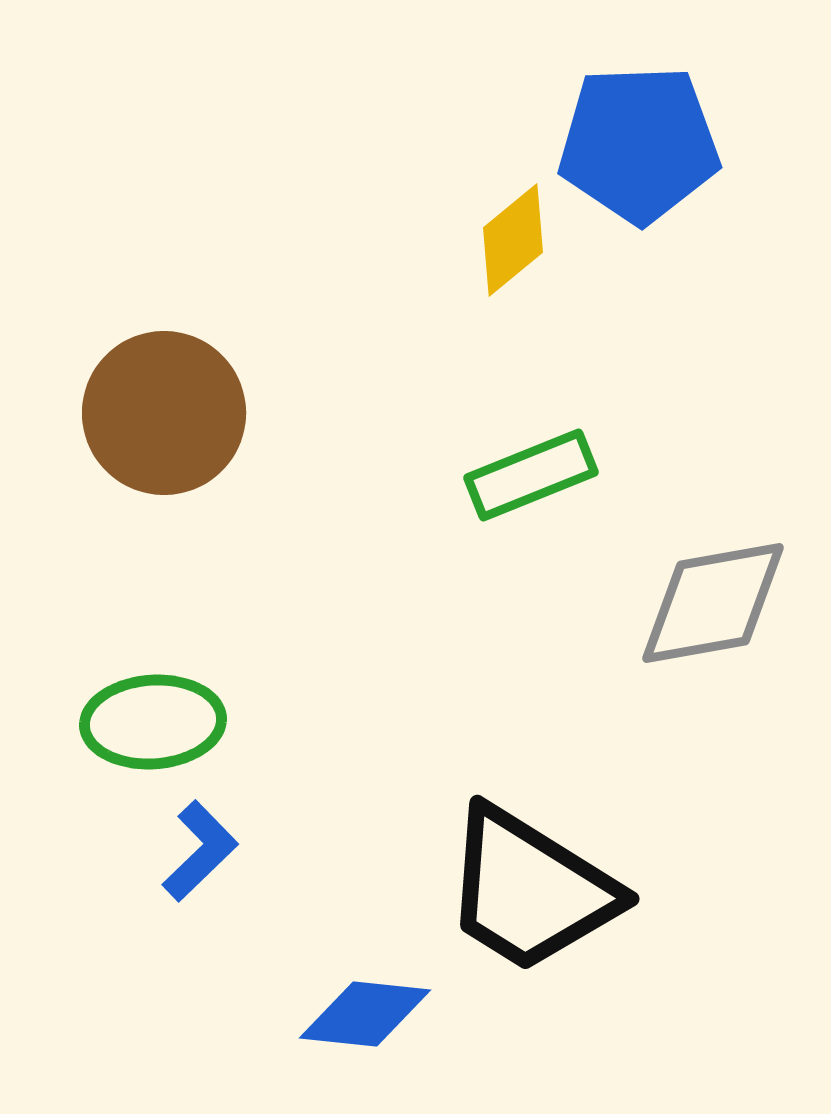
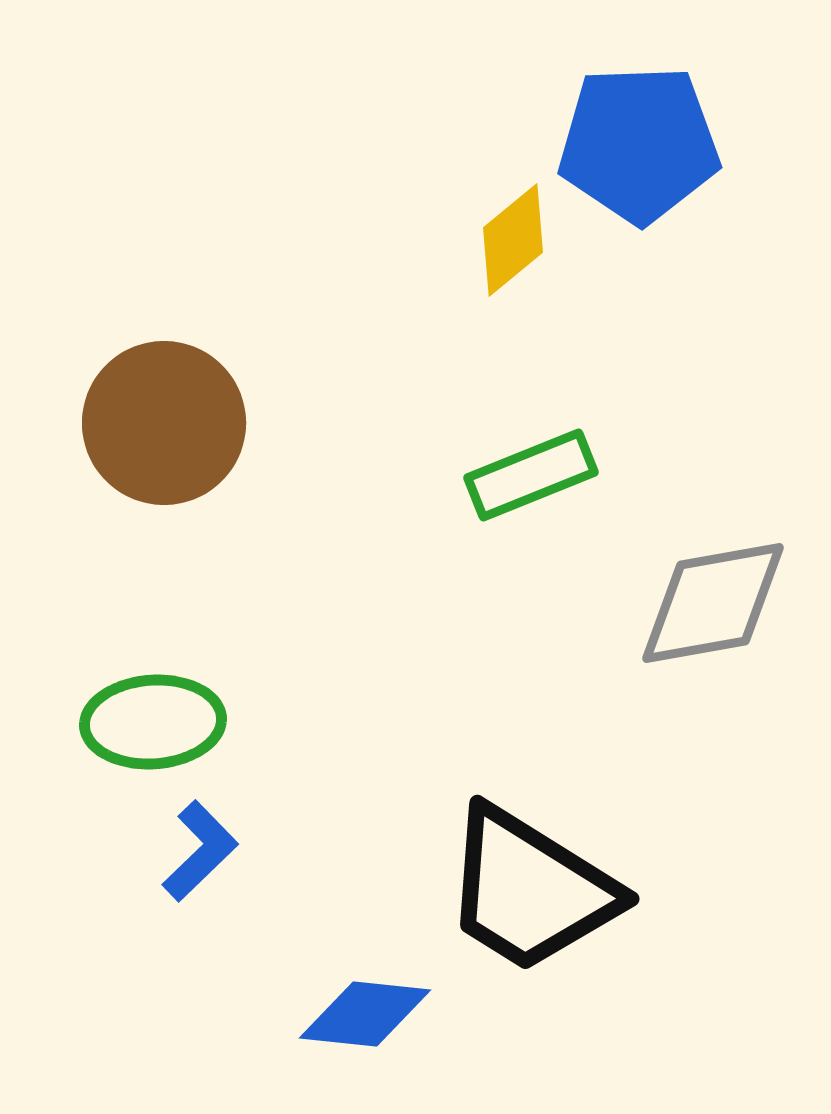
brown circle: moved 10 px down
